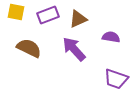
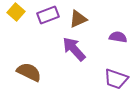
yellow square: rotated 30 degrees clockwise
purple semicircle: moved 7 px right
brown semicircle: moved 24 px down
